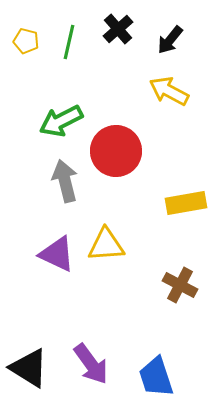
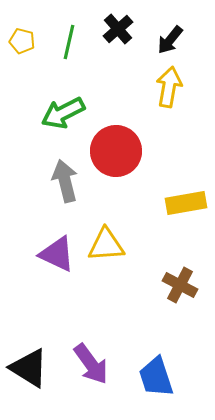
yellow pentagon: moved 4 px left
yellow arrow: moved 4 px up; rotated 72 degrees clockwise
green arrow: moved 2 px right, 8 px up
